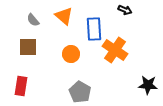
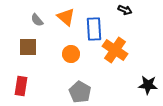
orange triangle: moved 2 px right, 1 px down
gray semicircle: moved 4 px right
